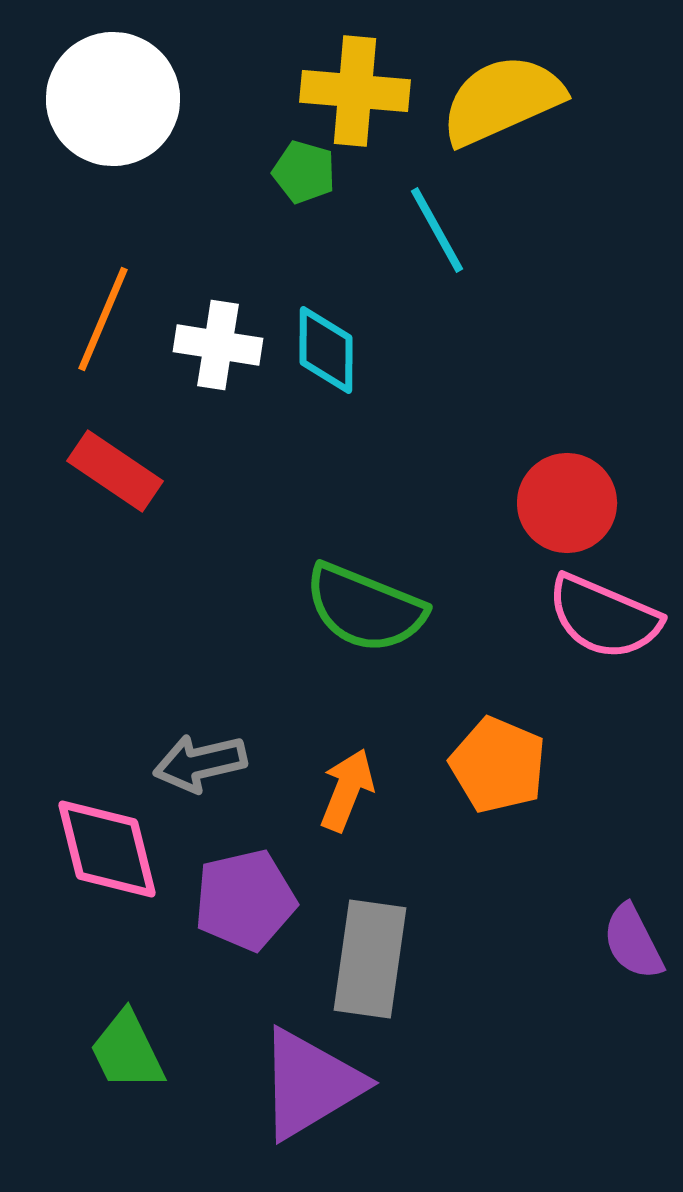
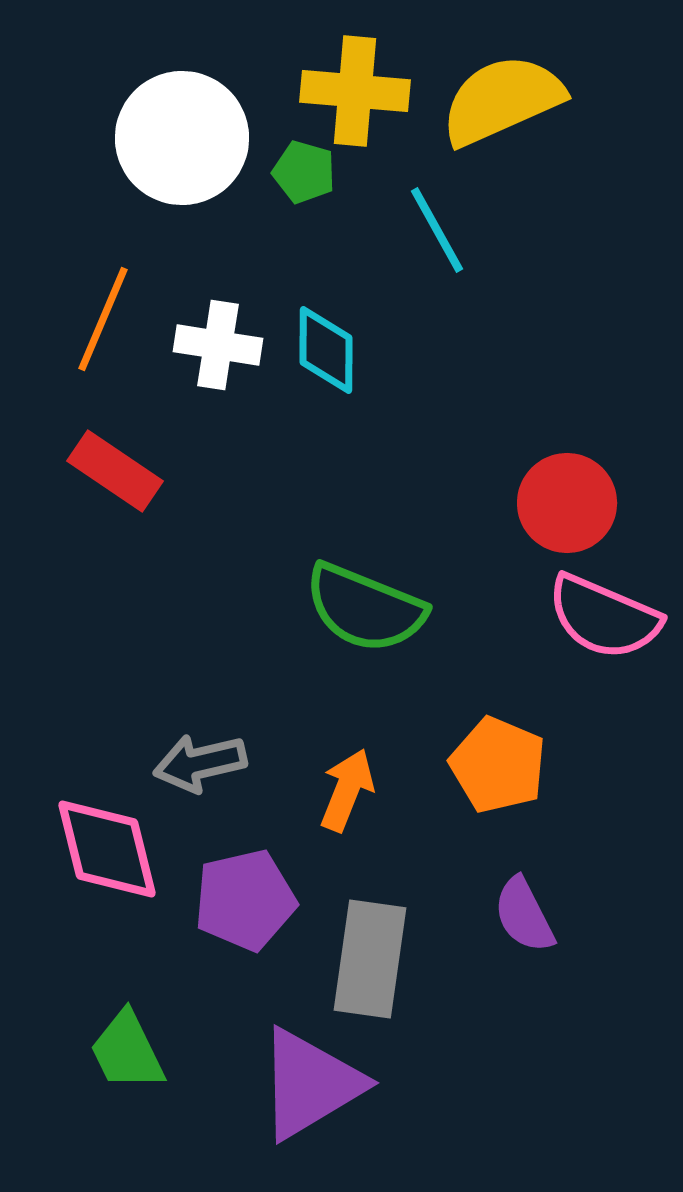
white circle: moved 69 px right, 39 px down
purple semicircle: moved 109 px left, 27 px up
